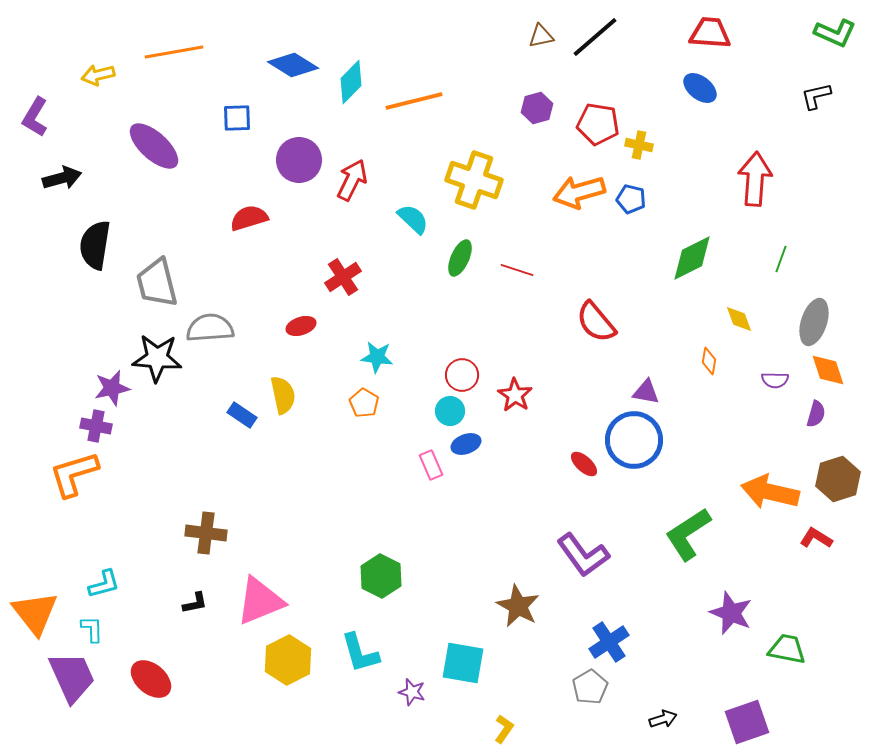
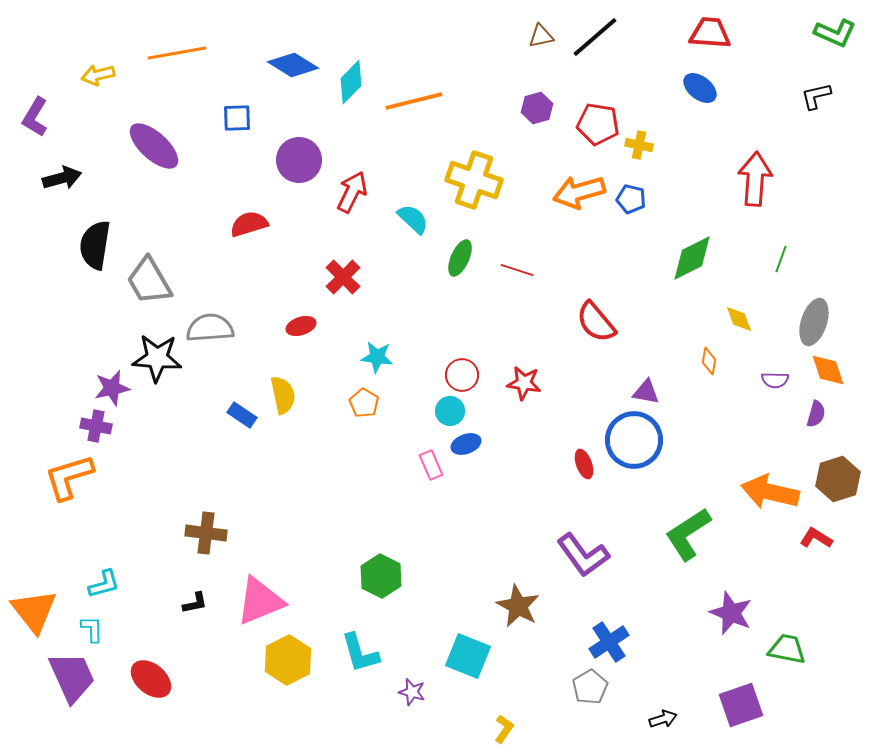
orange line at (174, 52): moved 3 px right, 1 px down
red arrow at (352, 180): moved 12 px down
red semicircle at (249, 218): moved 6 px down
red cross at (343, 277): rotated 12 degrees counterclockwise
gray trapezoid at (157, 283): moved 8 px left, 2 px up; rotated 16 degrees counterclockwise
red star at (515, 395): moved 9 px right, 12 px up; rotated 24 degrees counterclockwise
red ellipse at (584, 464): rotated 28 degrees clockwise
orange L-shape at (74, 474): moved 5 px left, 3 px down
orange triangle at (35, 613): moved 1 px left, 2 px up
cyan square at (463, 663): moved 5 px right, 7 px up; rotated 12 degrees clockwise
purple square at (747, 722): moved 6 px left, 17 px up
